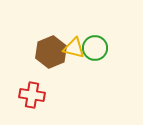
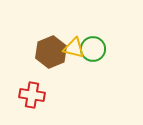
green circle: moved 2 px left, 1 px down
